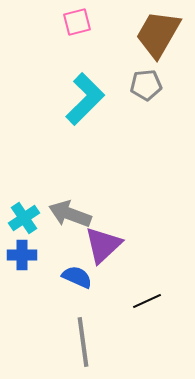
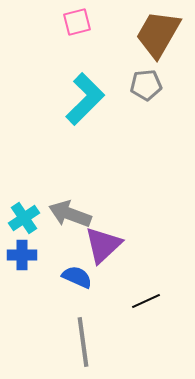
black line: moved 1 px left
